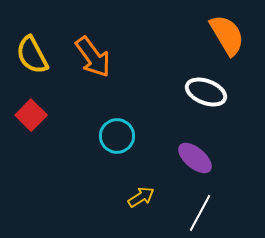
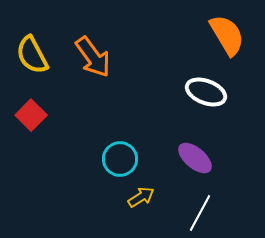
cyan circle: moved 3 px right, 23 px down
